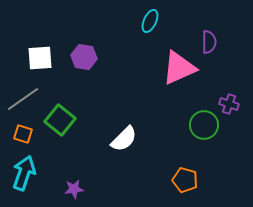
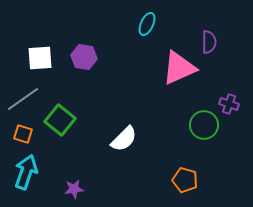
cyan ellipse: moved 3 px left, 3 px down
cyan arrow: moved 2 px right, 1 px up
